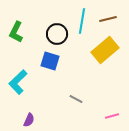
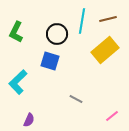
pink line: rotated 24 degrees counterclockwise
